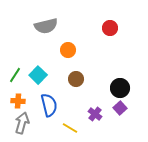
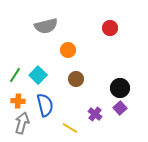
blue semicircle: moved 4 px left
